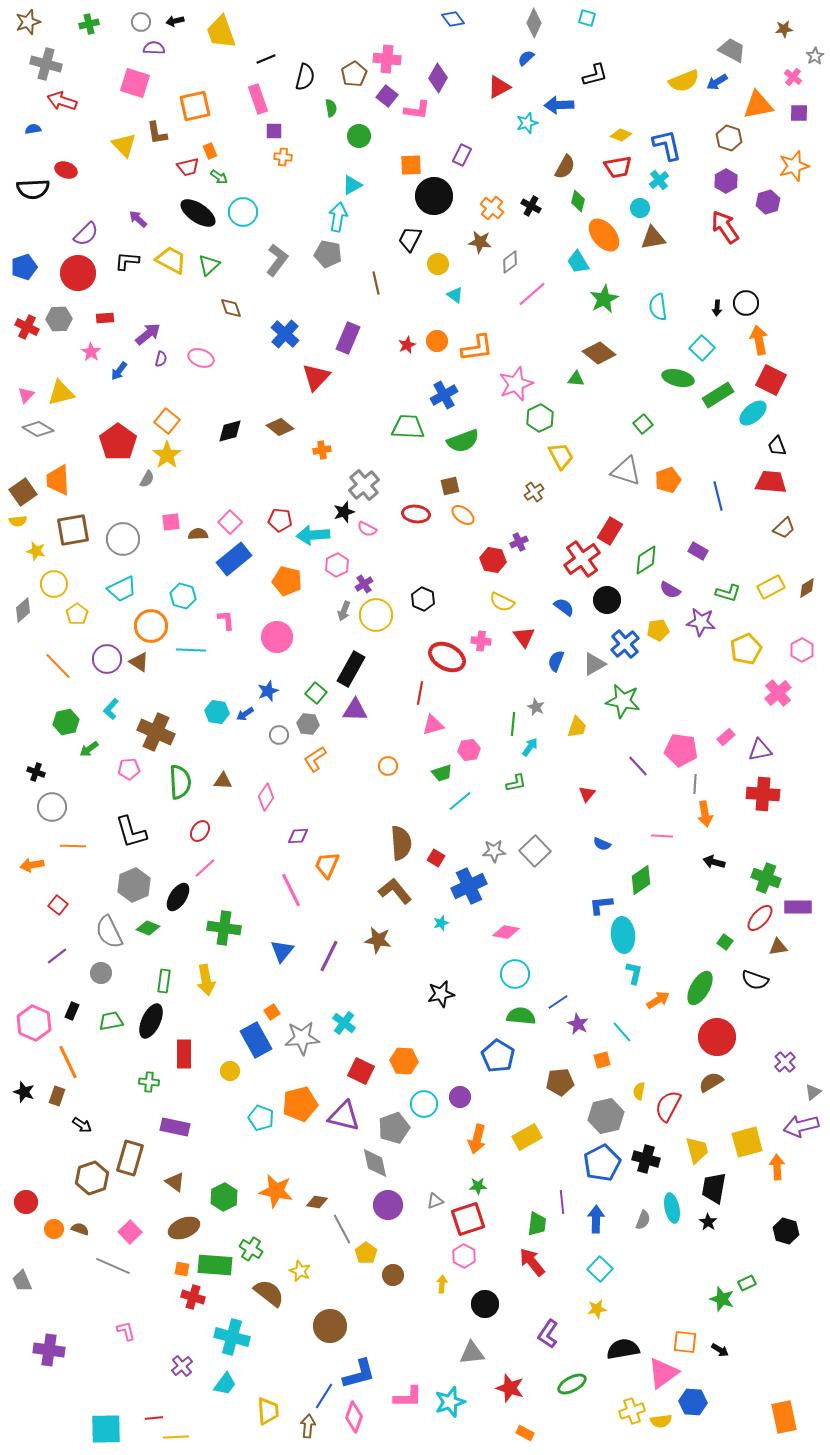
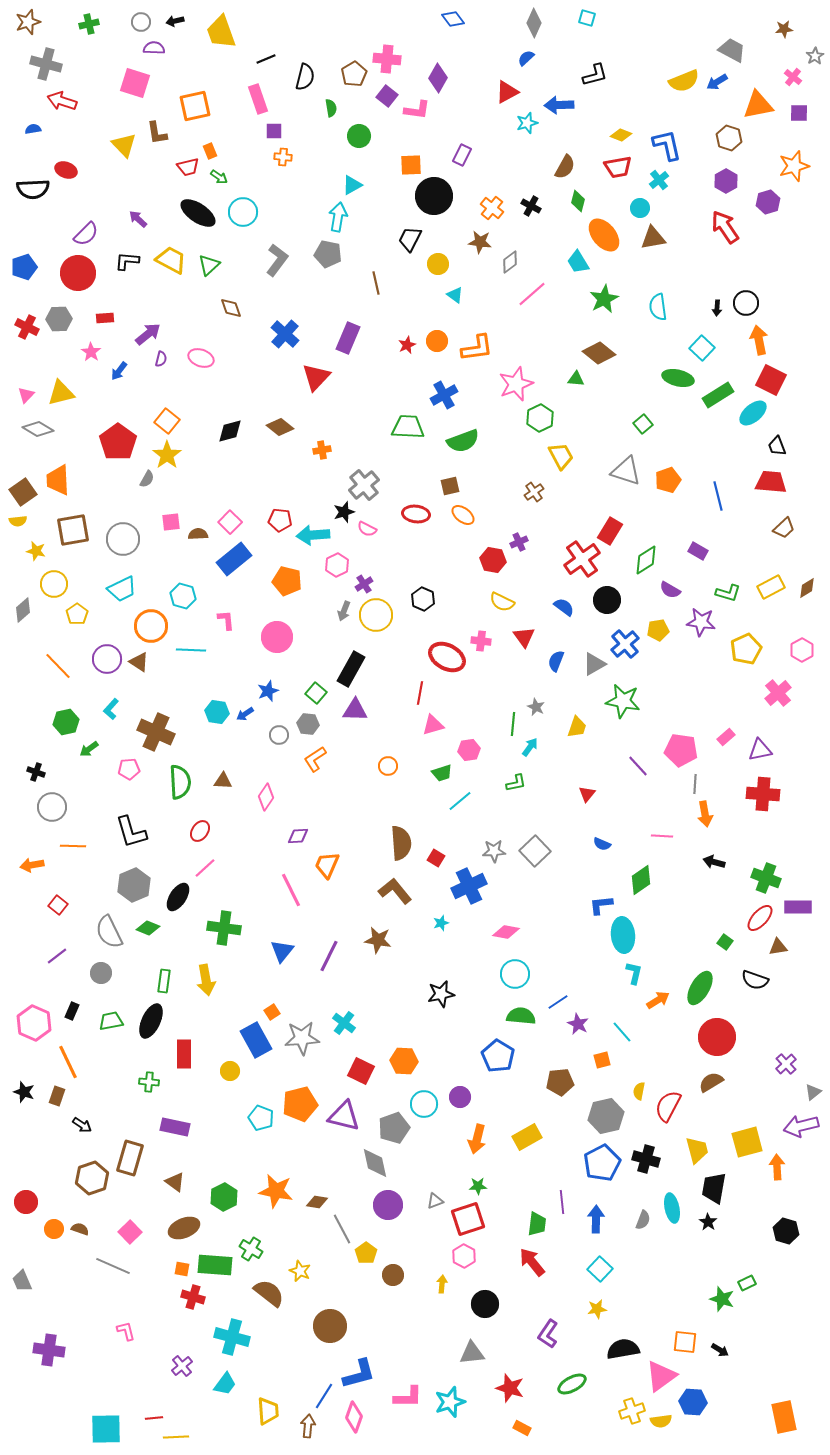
red triangle at (499, 87): moved 8 px right, 5 px down
purple cross at (785, 1062): moved 1 px right, 2 px down
pink triangle at (663, 1373): moved 2 px left, 3 px down
orange rectangle at (525, 1433): moved 3 px left, 5 px up
